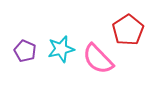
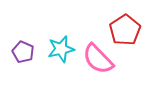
red pentagon: moved 3 px left
purple pentagon: moved 2 px left, 1 px down
